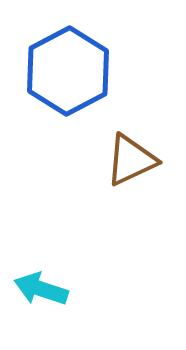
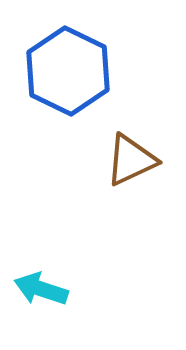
blue hexagon: rotated 6 degrees counterclockwise
